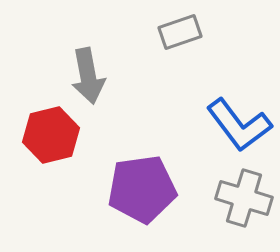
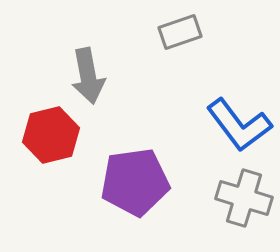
purple pentagon: moved 7 px left, 7 px up
